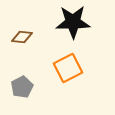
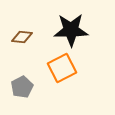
black star: moved 2 px left, 8 px down
orange square: moved 6 px left
